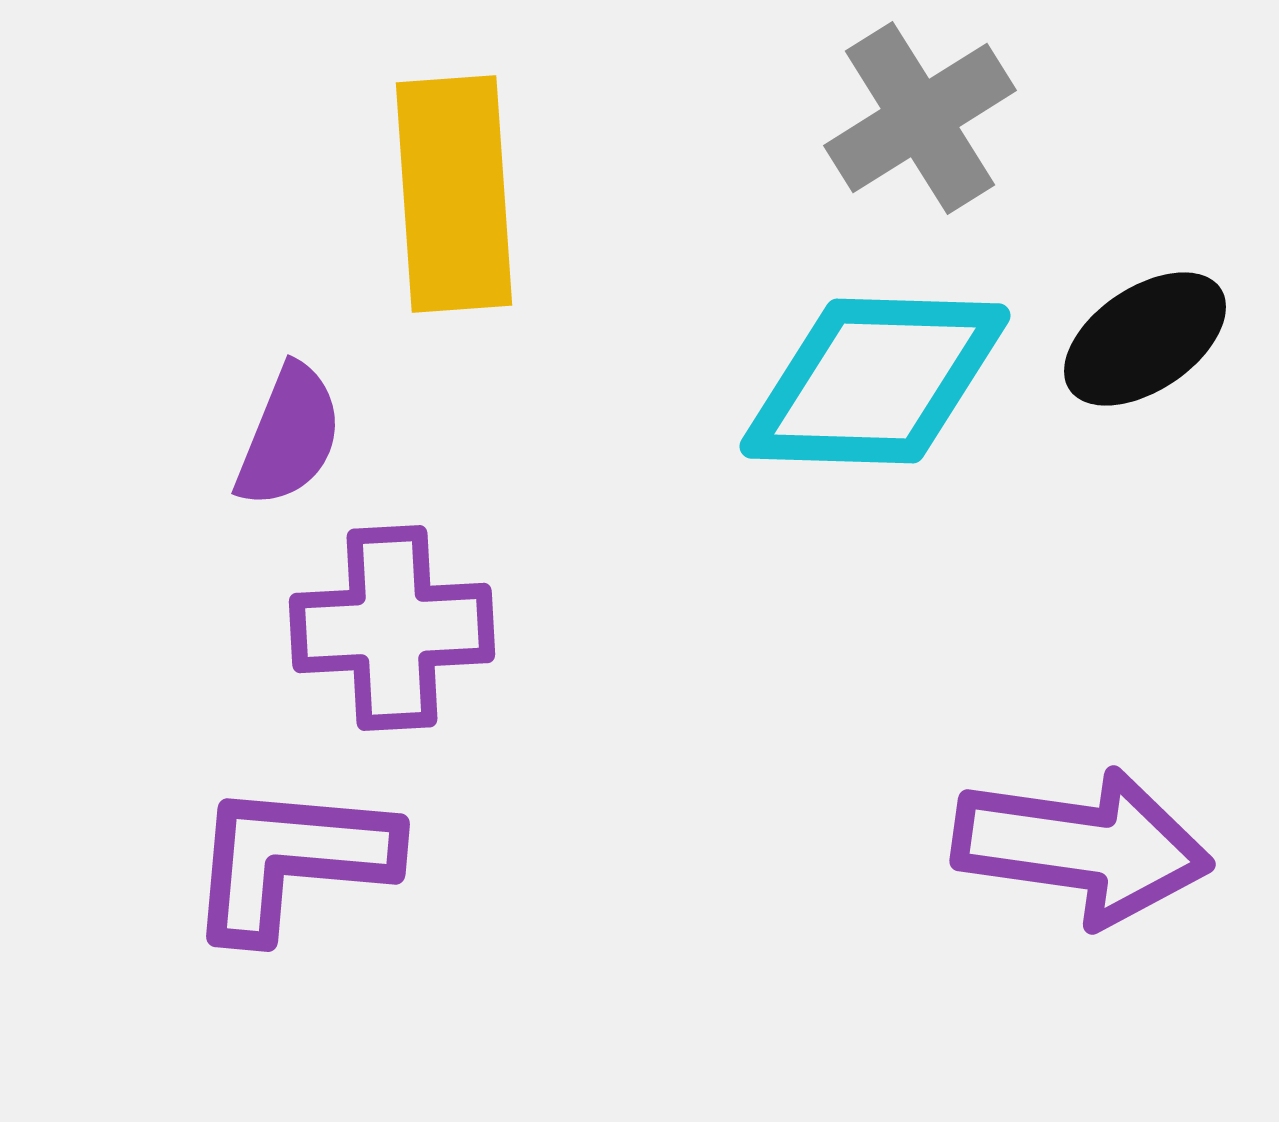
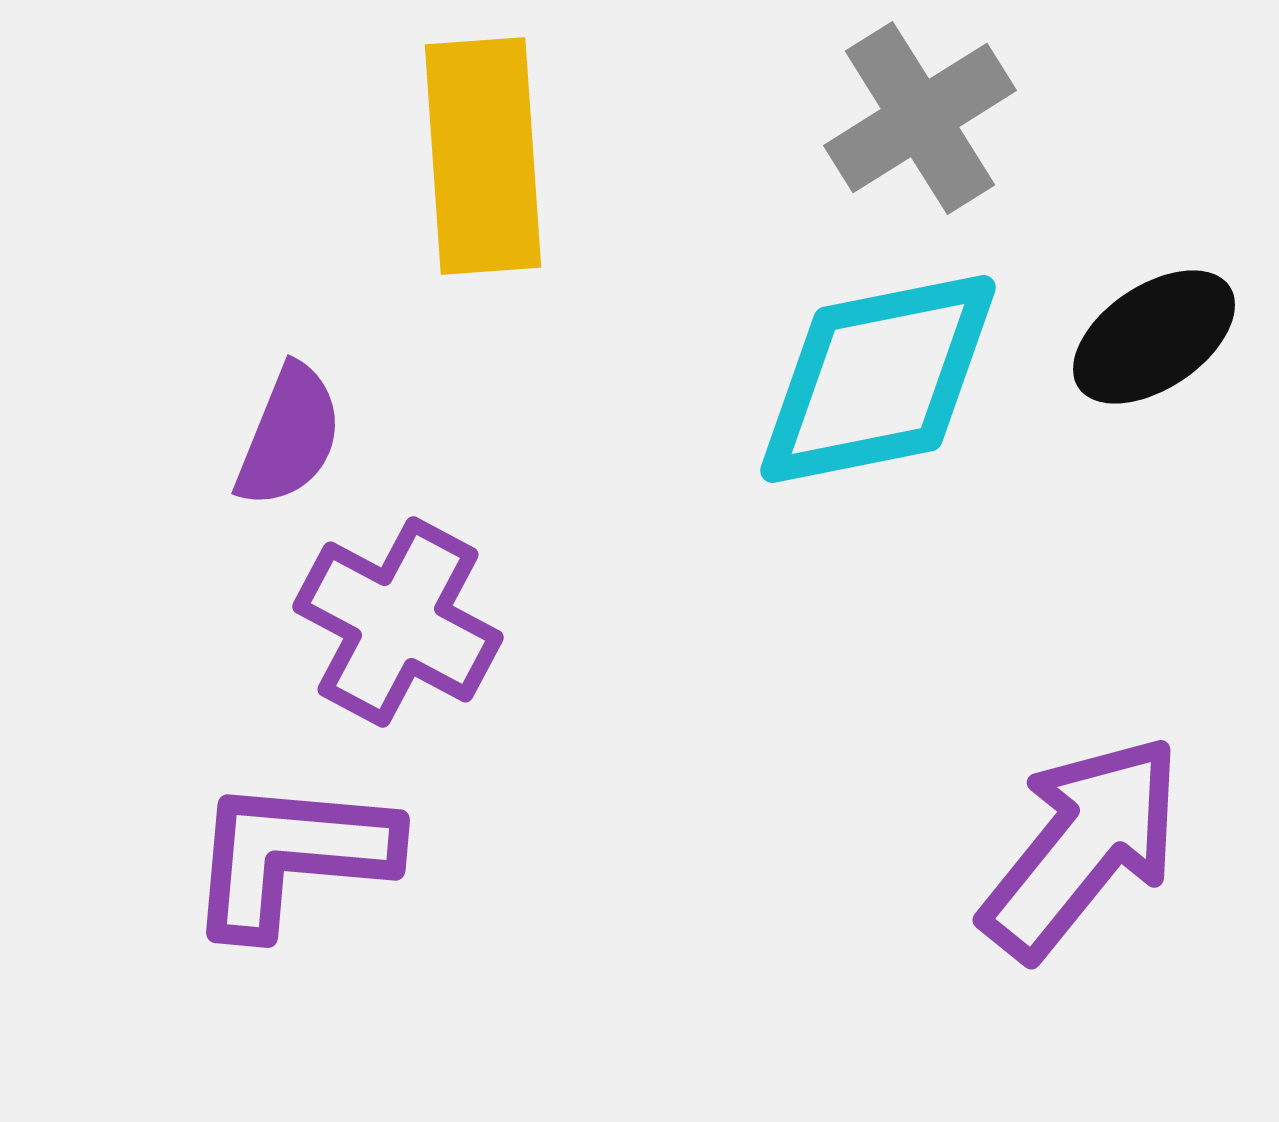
yellow rectangle: moved 29 px right, 38 px up
black ellipse: moved 9 px right, 2 px up
cyan diamond: moved 3 px right, 2 px up; rotated 13 degrees counterclockwise
purple cross: moved 6 px right, 6 px up; rotated 31 degrees clockwise
purple arrow: rotated 59 degrees counterclockwise
purple L-shape: moved 4 px up
